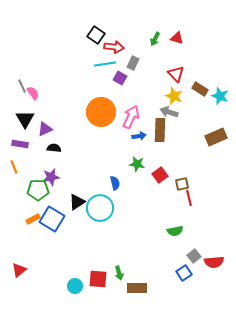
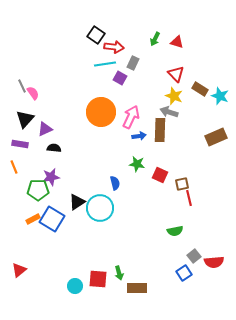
red triangle at (177, 38): moved 4 px down
black triangle at (25, 119): rotated 12 degrees clockwise
red square at (160, 175): rotated 28 degrees counterclockwise
